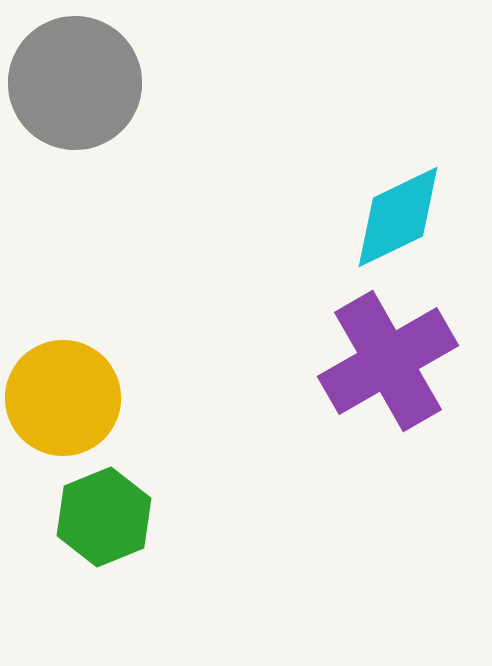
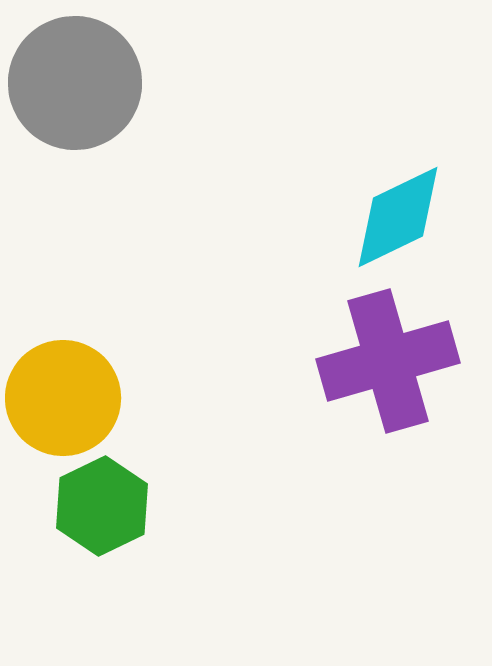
purple cross: rotated 14 degrees clockwise
green hexagon: moved 2 px left, 11 px up; rotated 4 degrees counterclockwise
